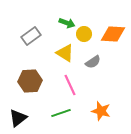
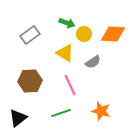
gray rectangle: moved 1 px left, 1 px up
